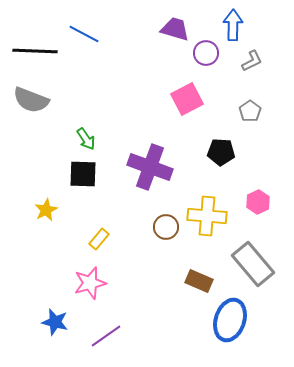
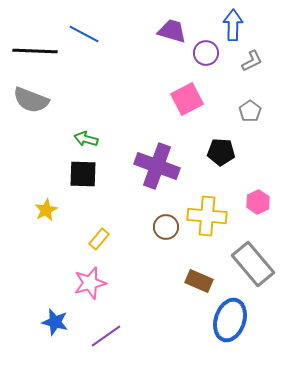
purple trapezoid: moved 3 px left, 2 px down
green arrow: rotated 140 degrees clockwise
purple cross: moved 7 px right, 1 px up
